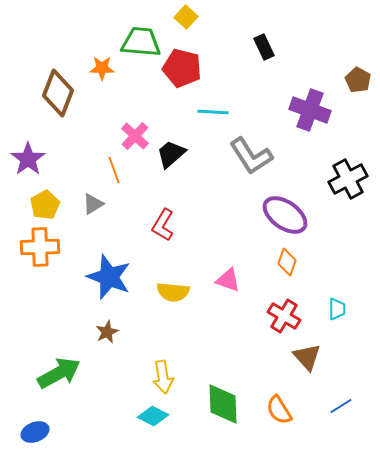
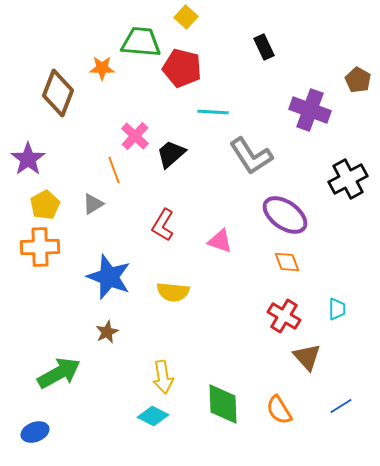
orange diamond: rotated 40 degrees counterclockwise
pink triangle: moved 8 px left, 39 px up
